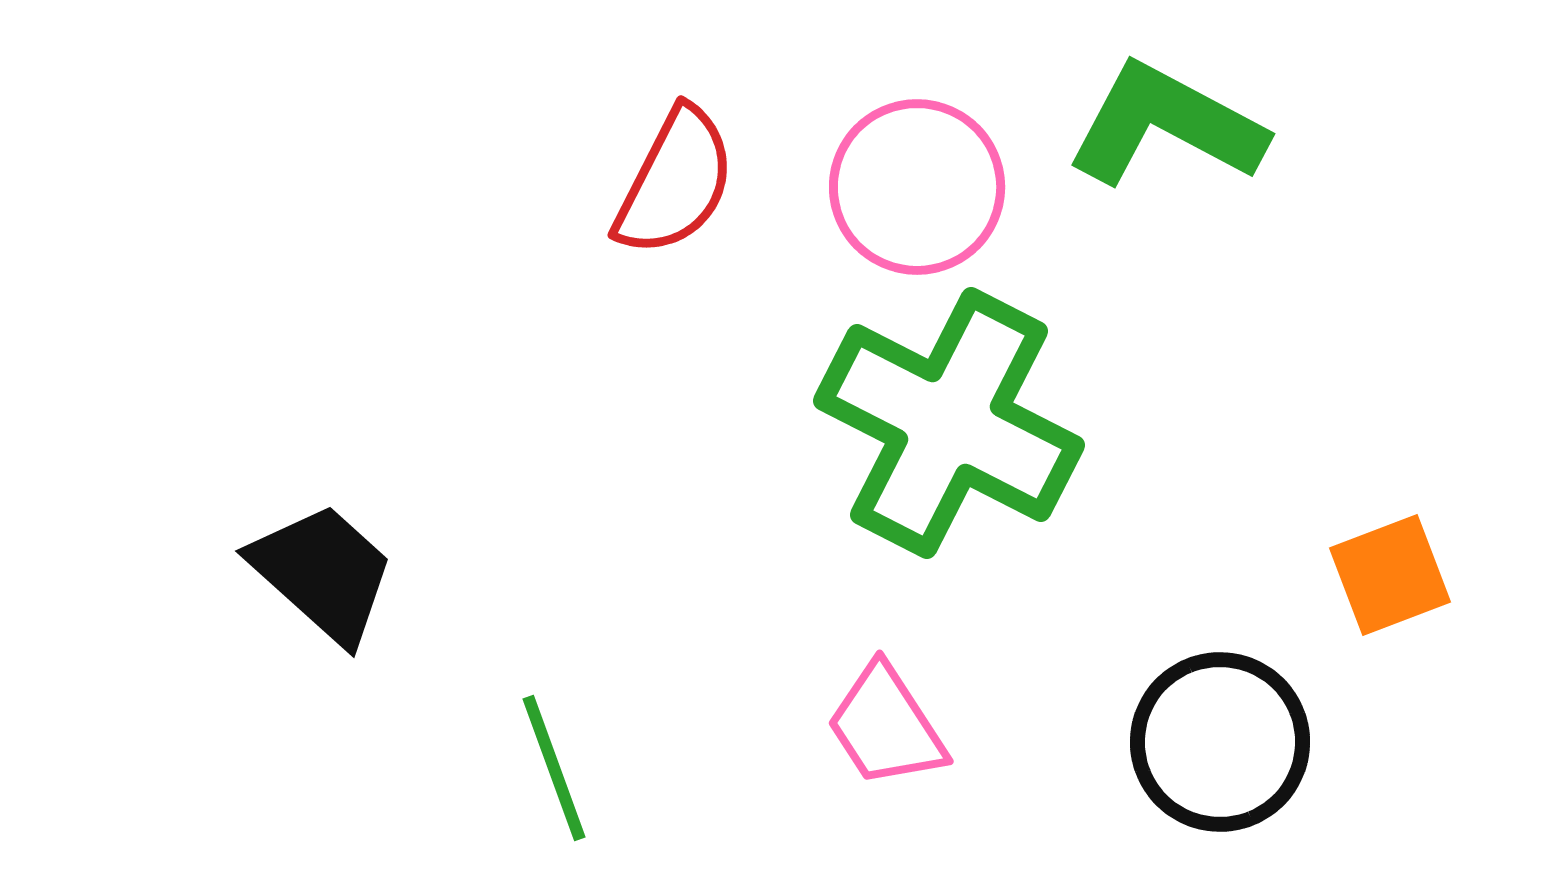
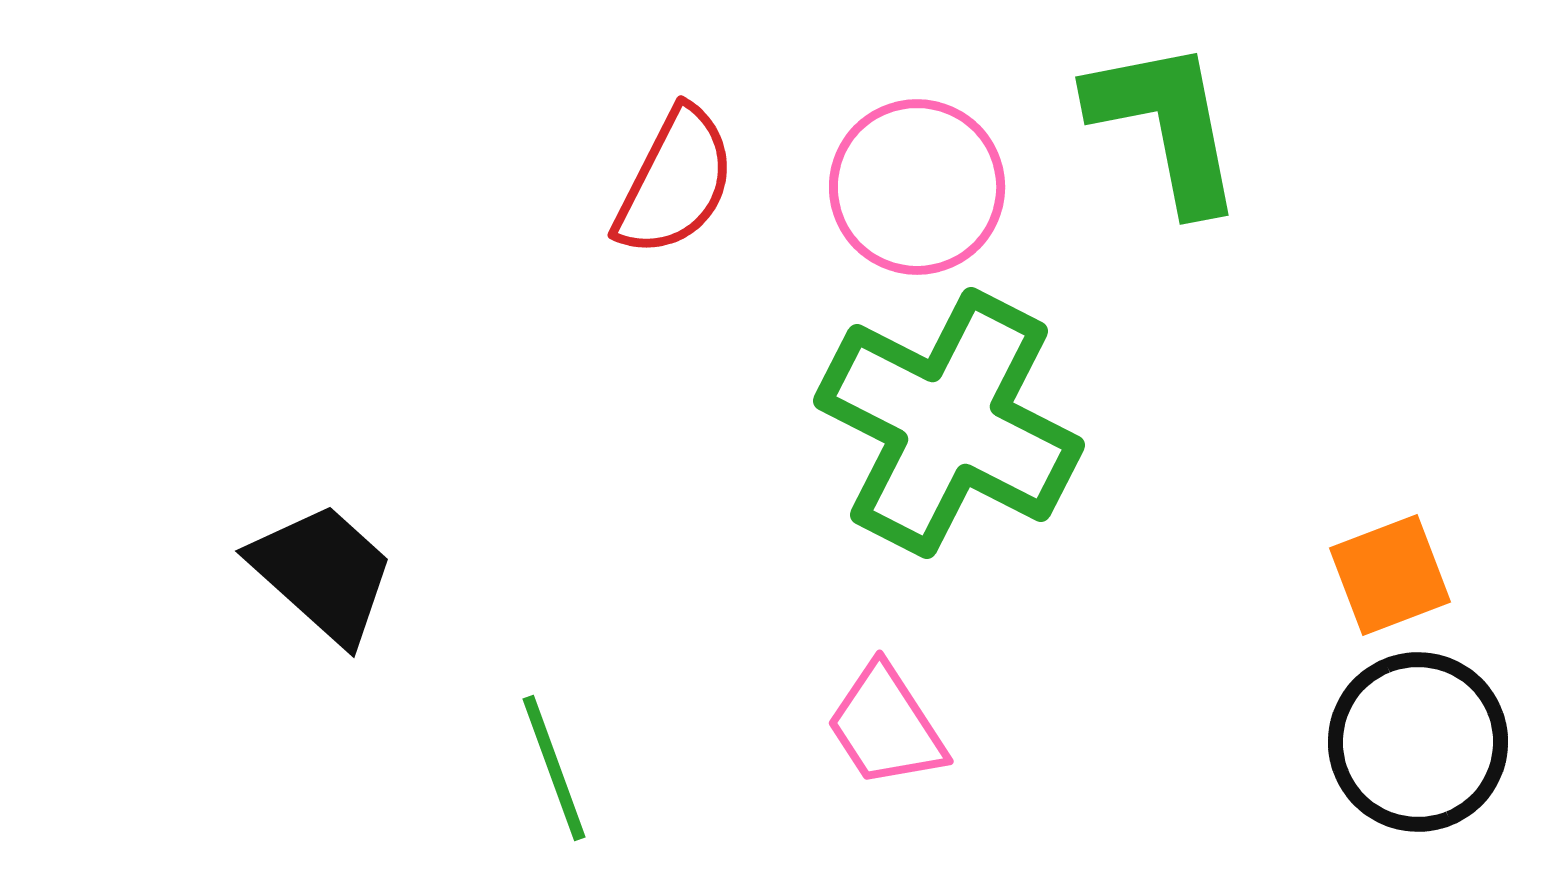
green L-shape: rotated 51 degrees clockwise
black circle: moved 198 px right
